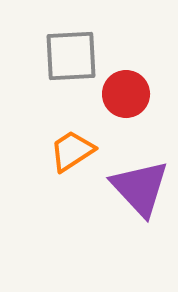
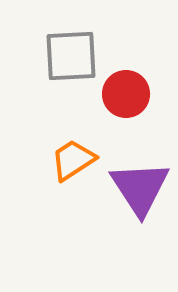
orange trapezoid: moved 1 px right, 9 px down
purple triangle: rotated 10 degrees clockwise
